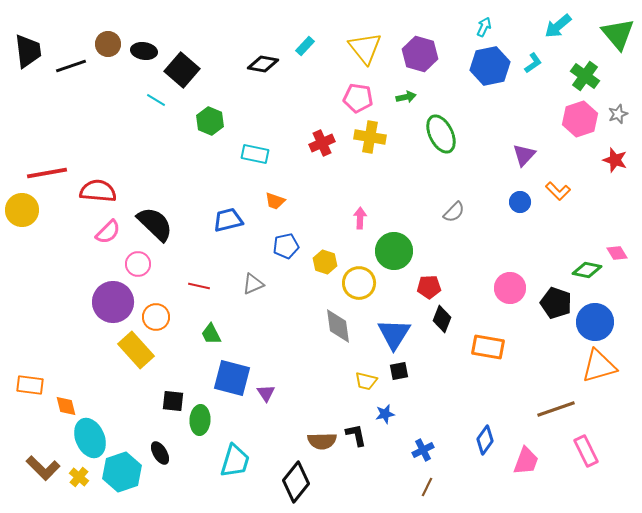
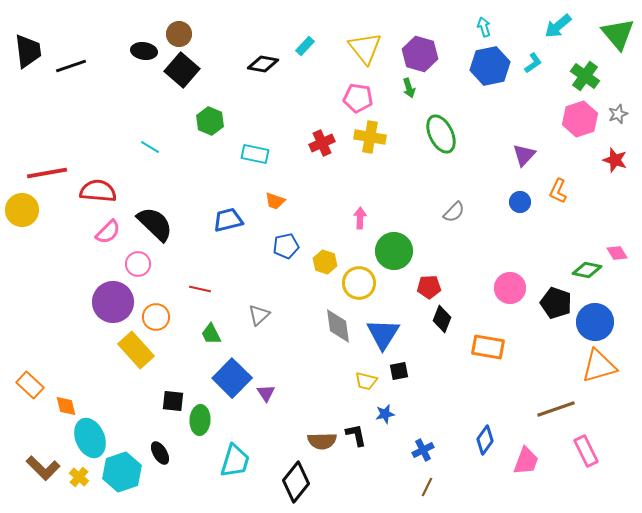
cyan arrow at (484, 27): rotated 42 degrees counterclockwise
brown circle at (108, 44): moved 71 px right, 10 px up
green arrow at (406, 97): moved 3 px right, 9 px up; rotated 84 degrees clockwise
cyan line at (156, 100): moved 6 px left, 47 px down
orange L-shape at (558, 191): rotated 70 degrees clockwise
gray triangle at (253, 284): moved 6 px right, 31 px down; rotated 20 degrees counterclockwise
red line at (199, 286): moved 1 px right, 3 px down
blue triangle at (394, 334): moved 11 px left
blue square at (232, 378): rotated 30 degrees clockwise
orange rectangle at (30, 385): rotated 36 degrees clockwise
